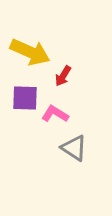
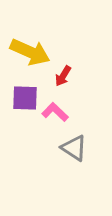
pink L-shape: moved 2 px up; rotated 12 degrees clockwise
